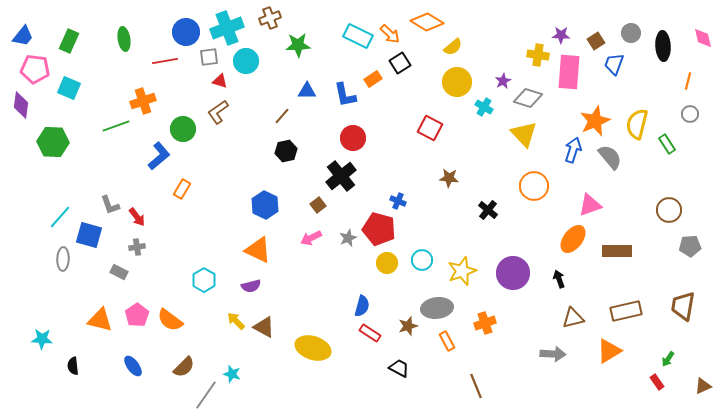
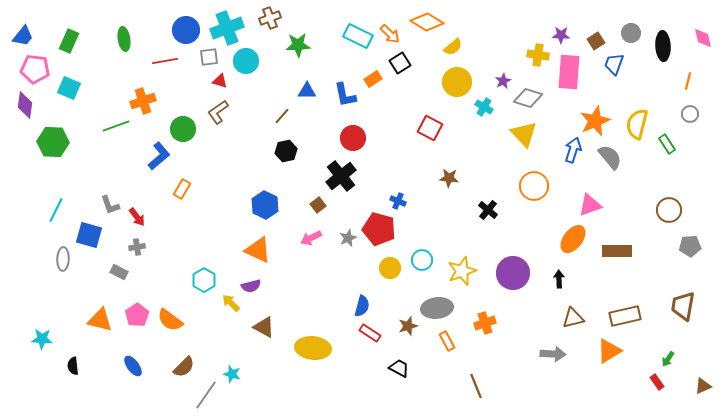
blue circle at (186, 32): moved 2 px up
purple diamond at (21, 105): moved 4 px right
cyan line at (60, 217): moved 4 px left, 7 px up; rotated 15 degrees counterclockwise
yellow circle at (387, 263): moved 3 px right, 5 px down
black arrow at (559, 279): rotated 18 degrees clockwise
brown rectangle at (626, 311): moved 1 px left, 5 px down
yellow arrow at (236, 321): moved 5 px left, 18 px up
yellow ellipse at (313, 348): rotated 12 degrees counterclockwise
